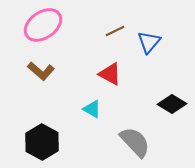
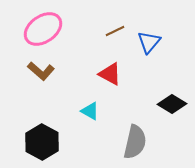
pink ellipse: moved 4 px down
cyan triangle: moved 2 px left, 2 px down
gray semicircle: rotated 56 degrees clockwise
